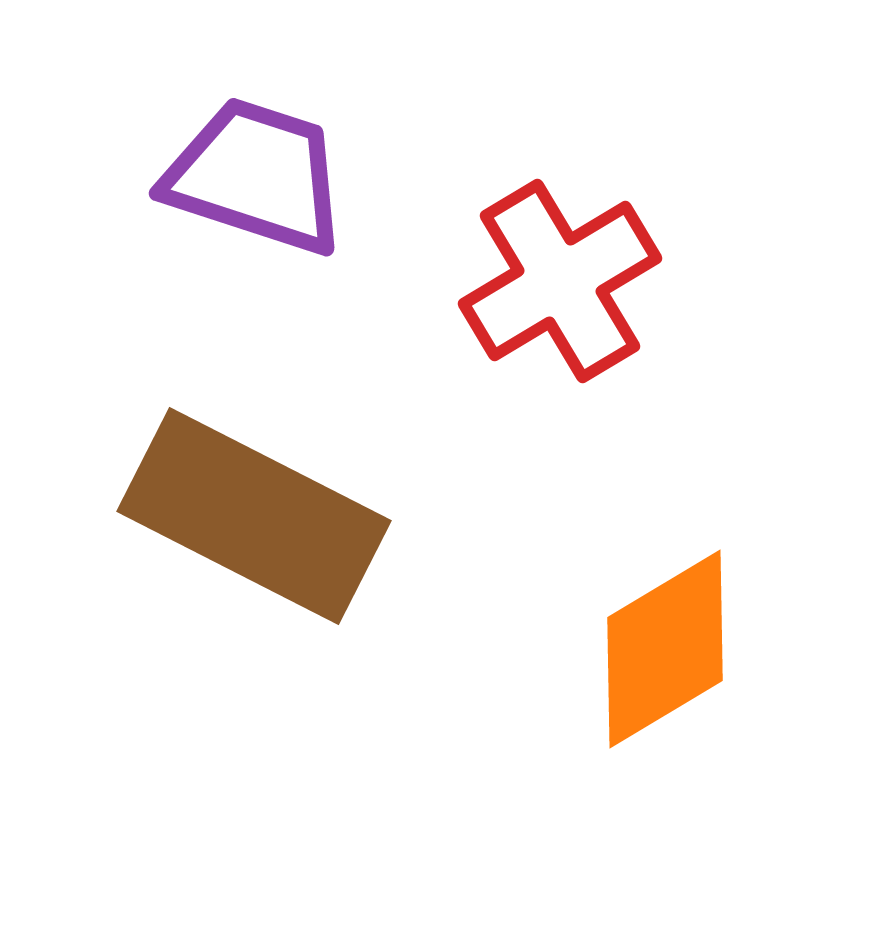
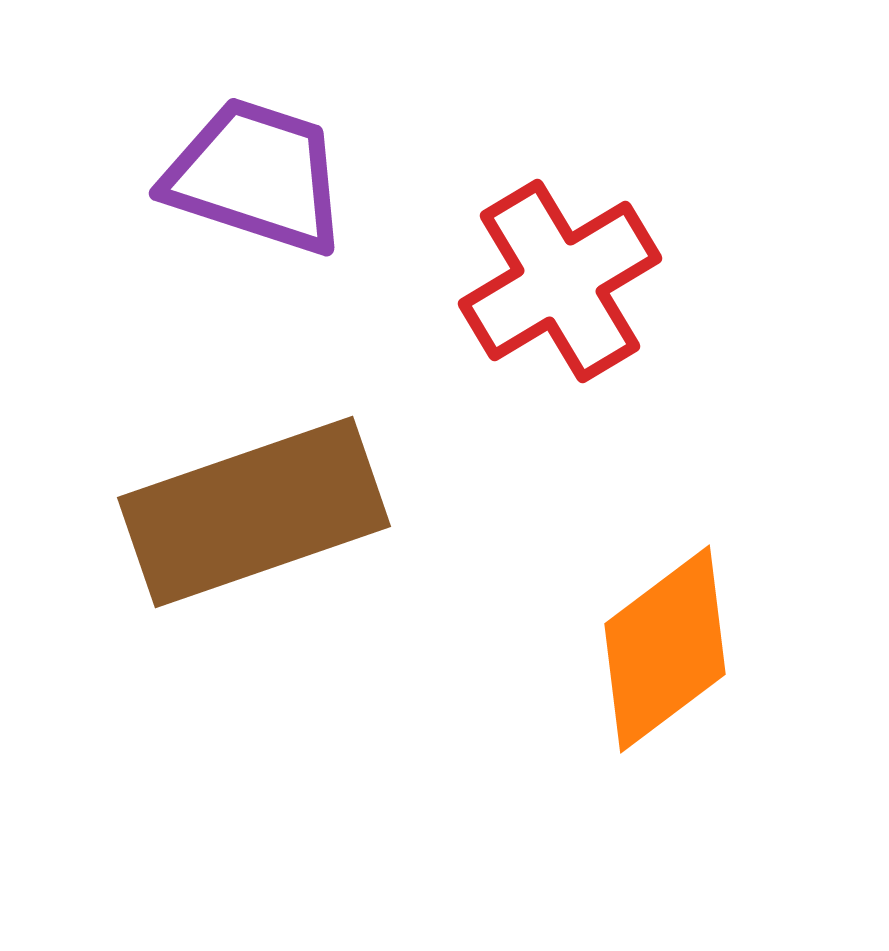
brown rectangle: moved 4 px up; rotated 46 degrees counterclockwise
orange diamond: rotated 6 degrees counterclockwise
